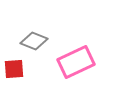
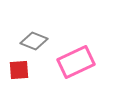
red square: moved 5 px right, 1 px down
